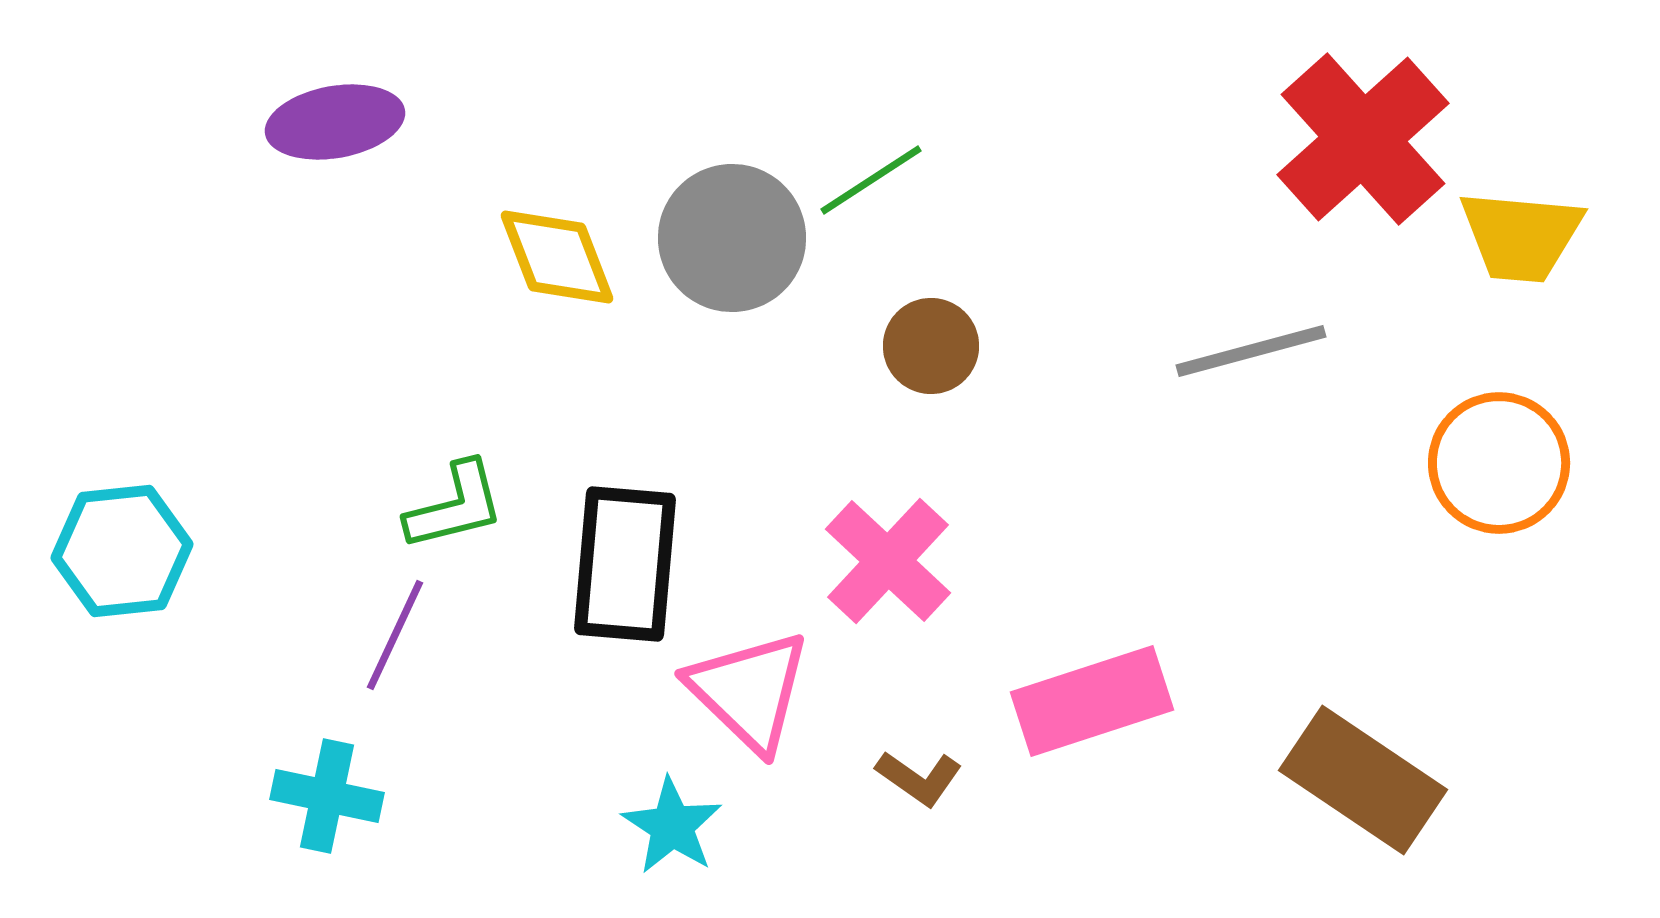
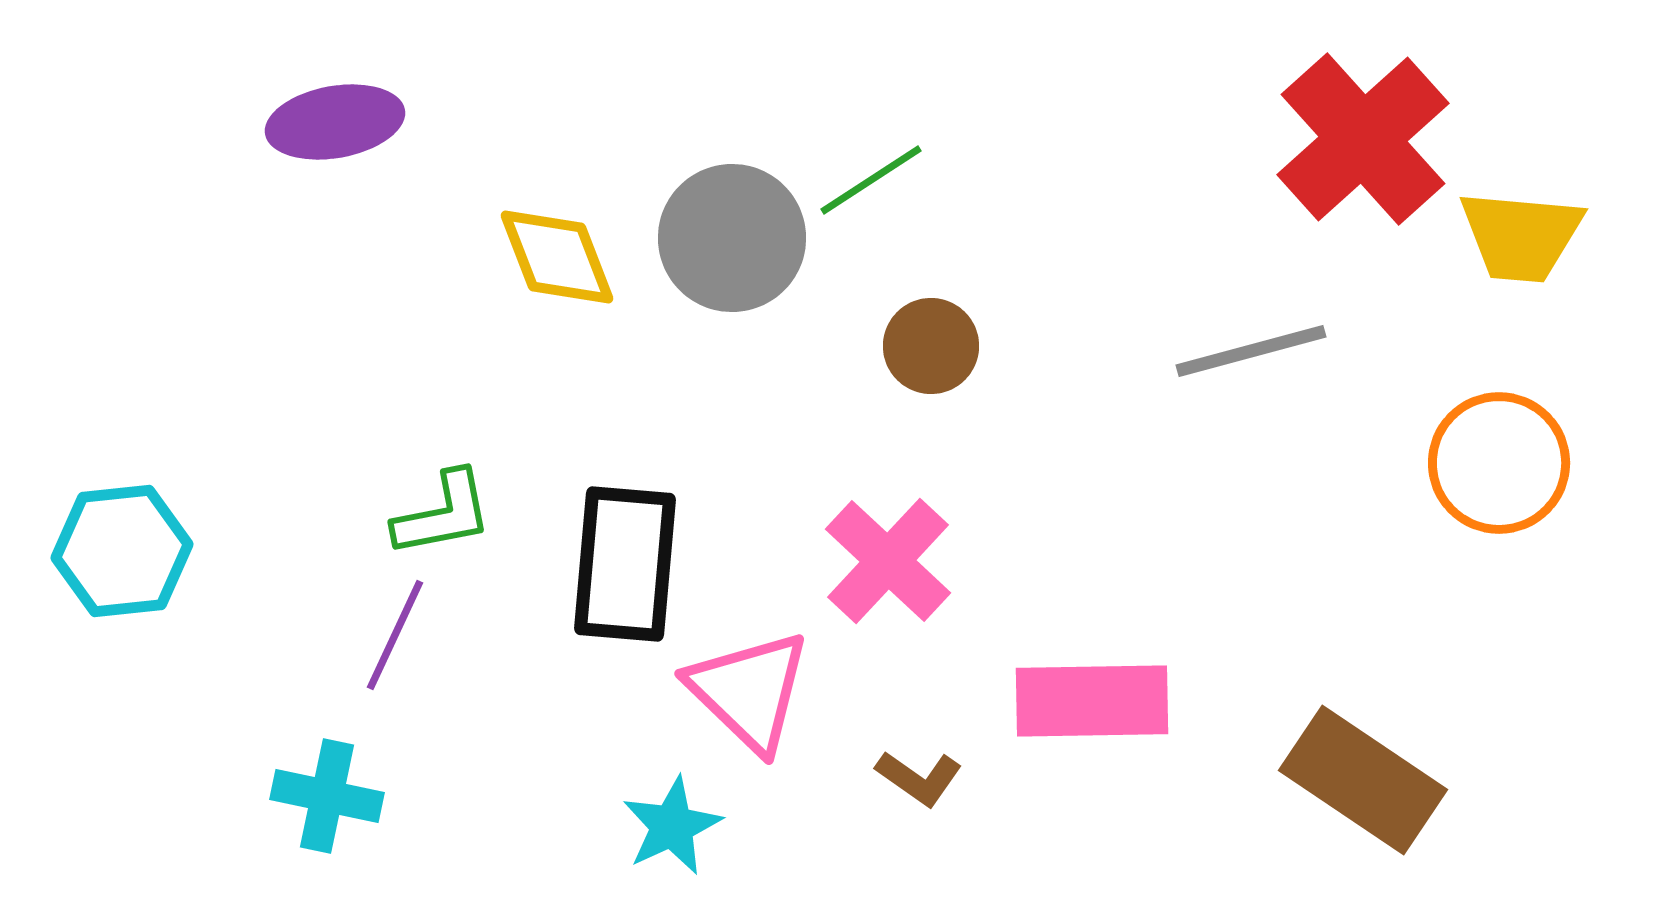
green L-shape: moved 12 px left, 8 px down; rotated 3 degrees clockwise
pink rectangle: rotated 17 degrees clockwise
cyan star: rotated 14 degrees clockwise
